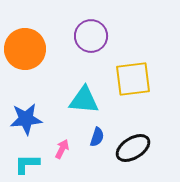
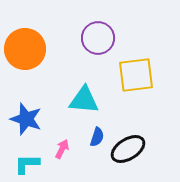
purple circle: moved 7 px right, 2 px down
yellow square: moved 3 px right, 4 px up
blue star: rotated 24 degrees clockwise
black ellipse: moved 5 px left, 1 px down
